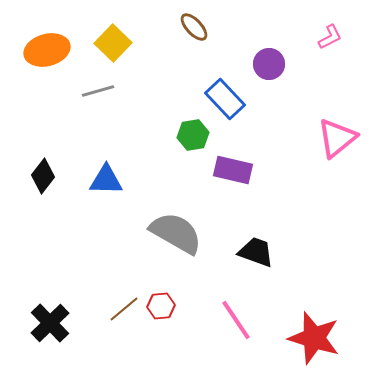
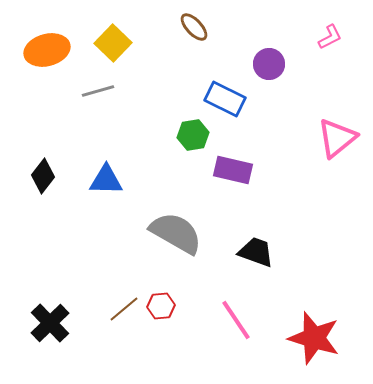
blue rectangle: rotated 21 degrees counterclockwise
